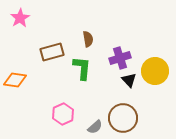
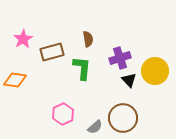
pink star: moved 3 px right, 21 px down
